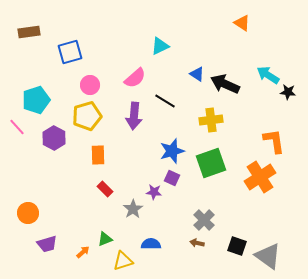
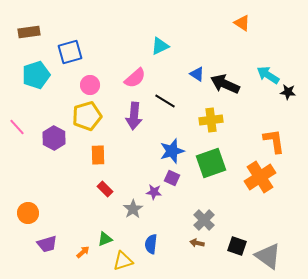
cyan pentagon: moved 25 px up
blue semicircle: rotated 84 degrees counterclockwise
